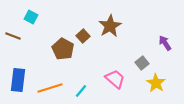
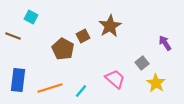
brown square: rotated 16 degrees clockwise
